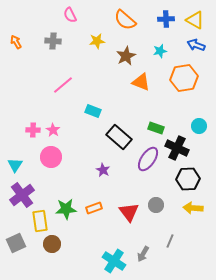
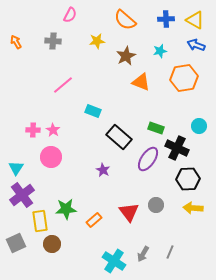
pink semicircle: rotated 126 degrees counterclockwise
cyan triangle: moved 1 px right, 3 px down
orange rectangle: moved 12 px down; rotated 21 degrees counterclockwise
gray line: moved 11 px down
